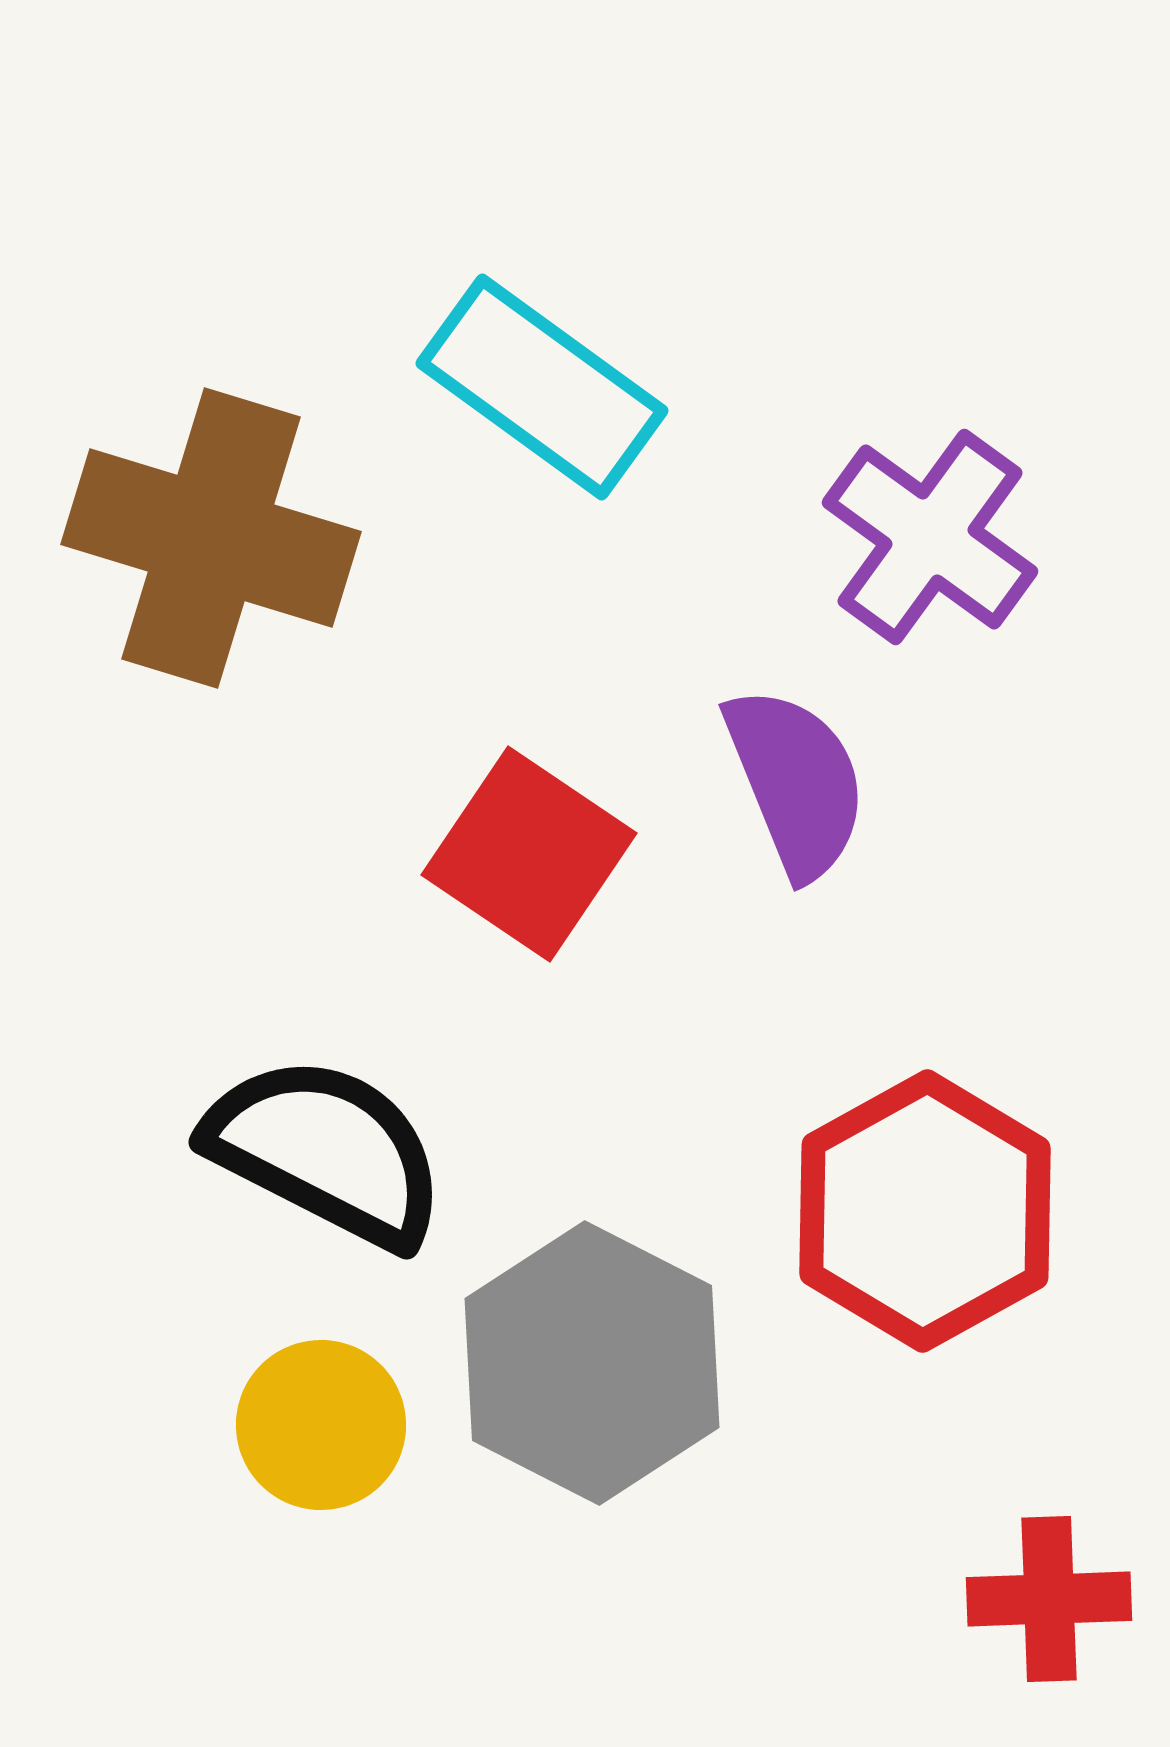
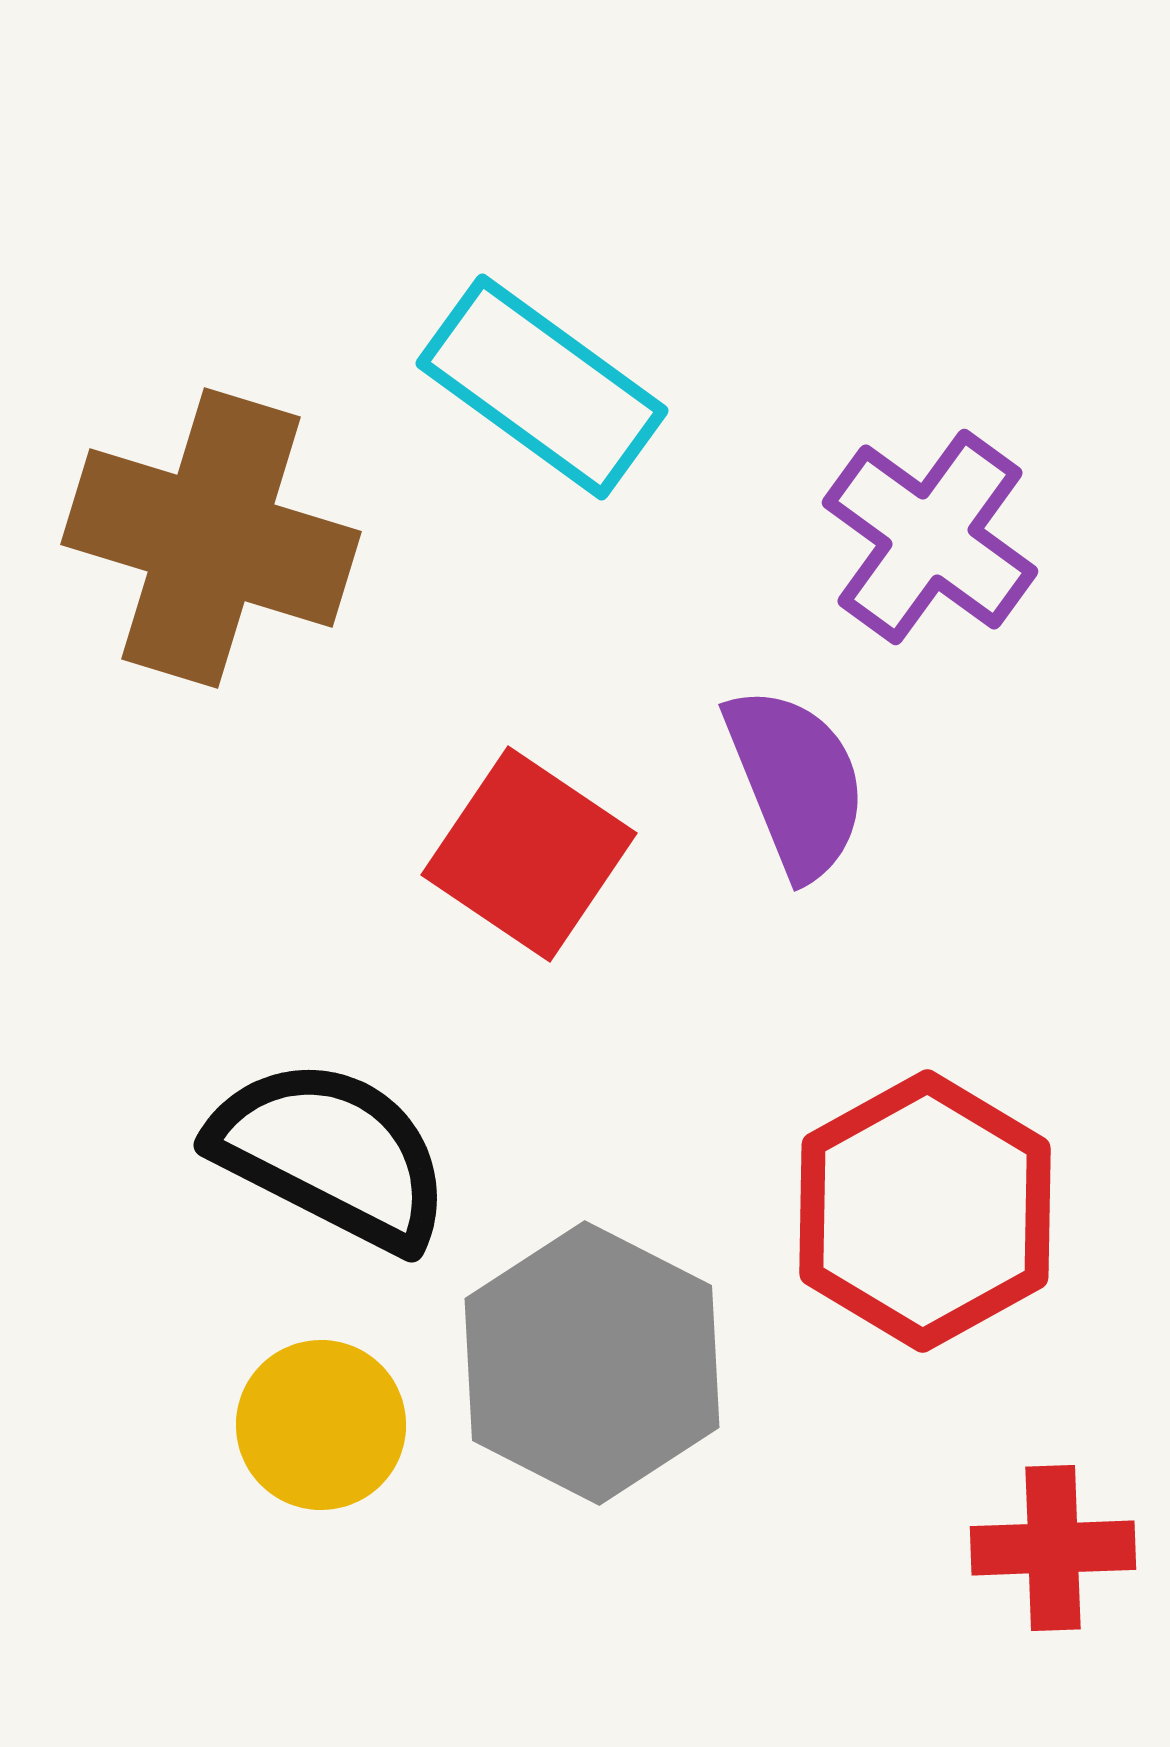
black semicircle: moved 5 px right, 3 px down
red cross: moved 4 px right, 51 px up
